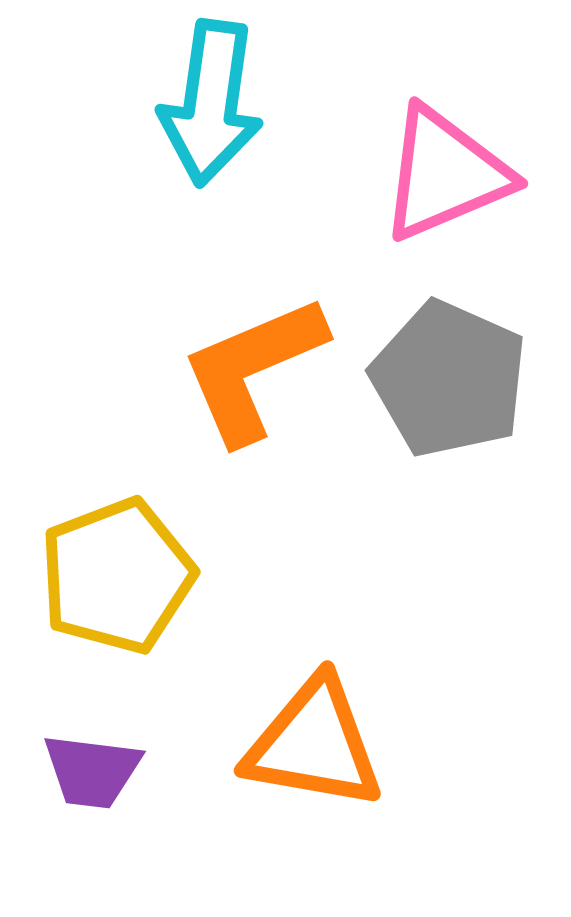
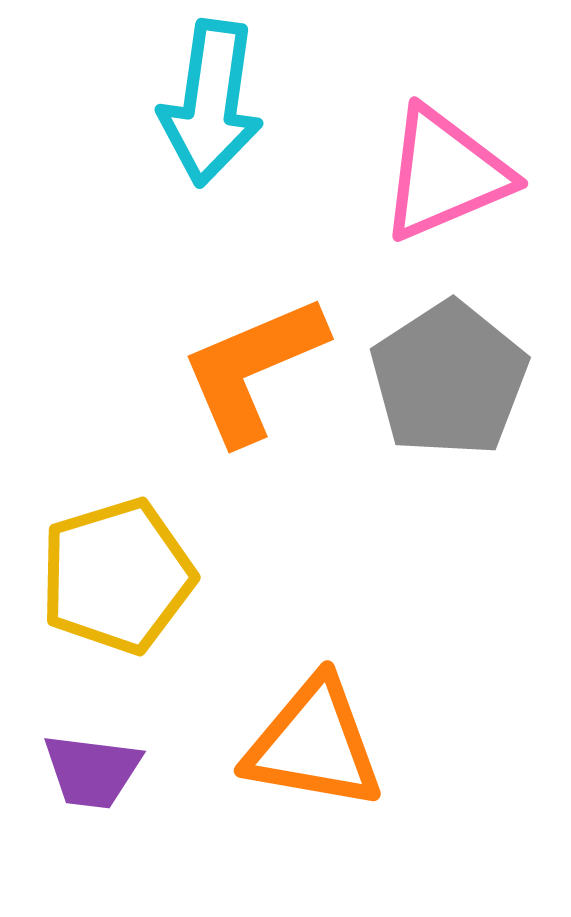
gray pentagon: rotated 15 degrees clockwise
yellow pentagon: rotated 4 degrees clockwise
